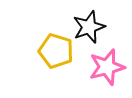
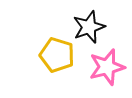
yellow pentagon: moved 1 px right, 4 px down
